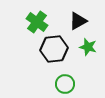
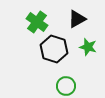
black triangle: moved 1 px left, 2 px up
black hexagon: rotated 24 degrees clockwise
green circle: moved 1 px right, 2 px down
